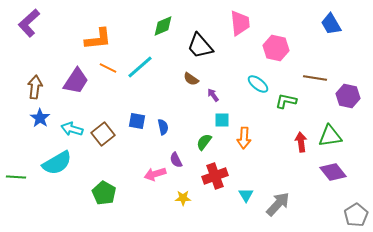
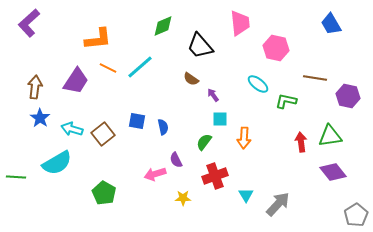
cyan square: moved 2 px left, 1 px up
